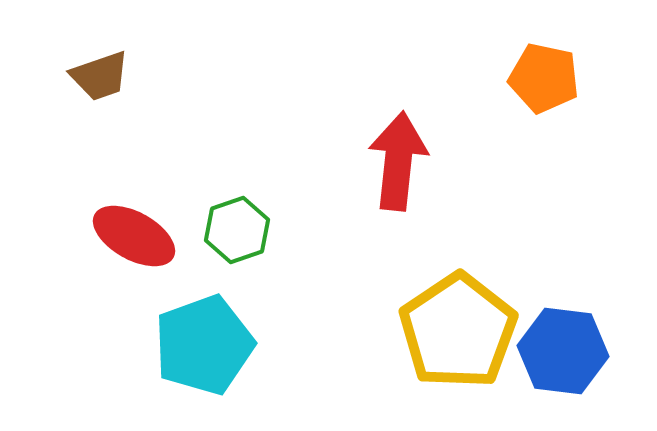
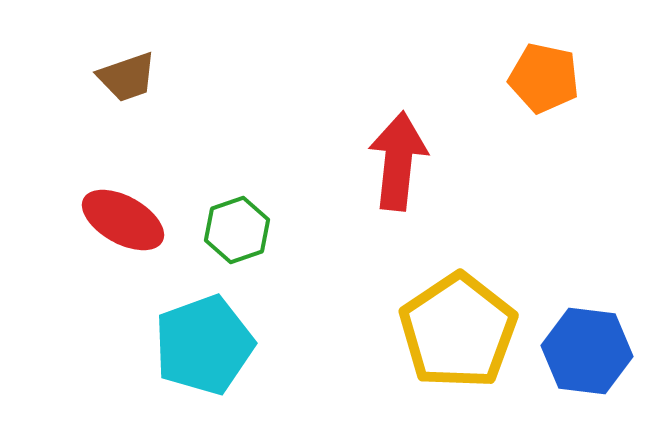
brown trapezoid: moved 27 px right, 1 px down
red ellipse: moved 11 px left, 16 px up
blue hexagon: moved 24 px right
